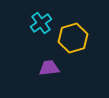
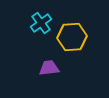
yellow hexagon: moved 1 px left, 1 px up; rotated 12 degrees clockwise
